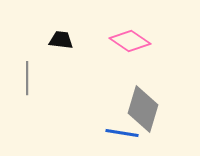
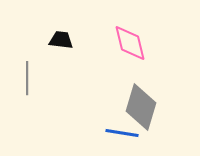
pink diamond: moved 2 px down; rotated 42 degrees clockwise
gray diamond: moved 2 px left, 2 px up
